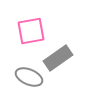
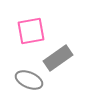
gray ellipse: moved 3 px down
